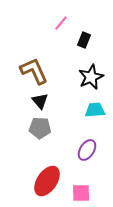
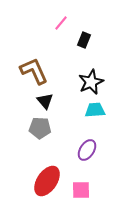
black star: moved 5 px down
black triangle: moved 5 px right
pink square: moved 3 px up
